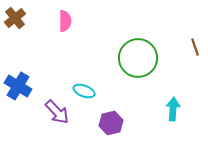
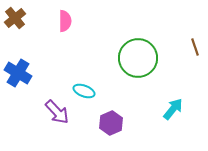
blue cross: moved 13 px up
cyan arrow: rotated 35 degrees clockwise
purple hexagon: rotated 10 degrees counterclockwise
